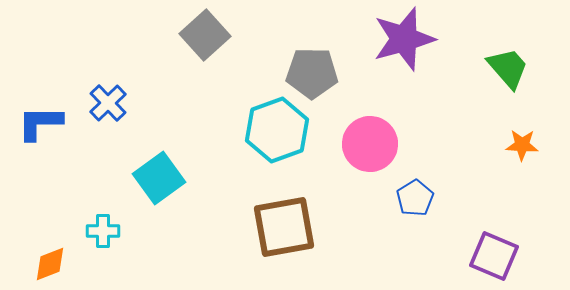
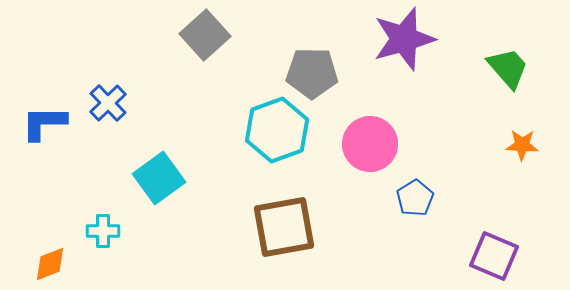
blue L-shape: moved 4 px right
